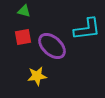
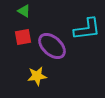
green triangle: rotated 16 degrees clockwise
